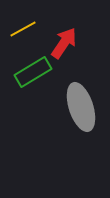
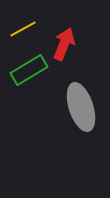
red arrow: moved 1 px down; rotated 12 degrees counterclockwise
green rectangle: moved 4 px left, 2 px up
